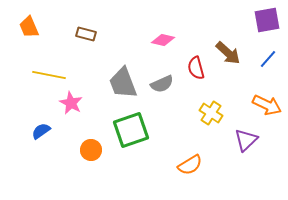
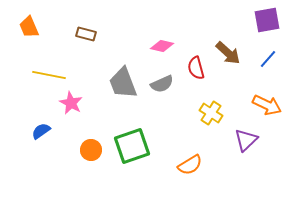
pink diamond: moved 1 px left, 6 px down
green square: moved 1 px right, 16 px down
